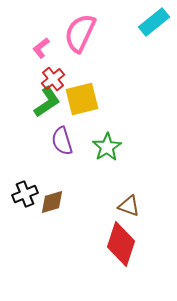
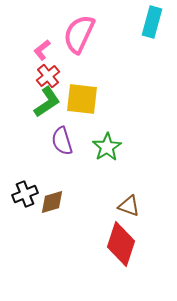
cyan rectangle: moved 2 px left; rotated 36 degrees counterclockwise
pink semicircle: moved 1 px left, 1 px down
pink L-shape: moved 1 px right, 2 px down
red cross: moved 5 px left, 3 px up
yellow square: rotated 20 degrees clockwise
